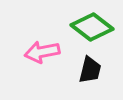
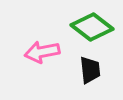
black trapezoid: rotated 20 degrees counterclockwise
